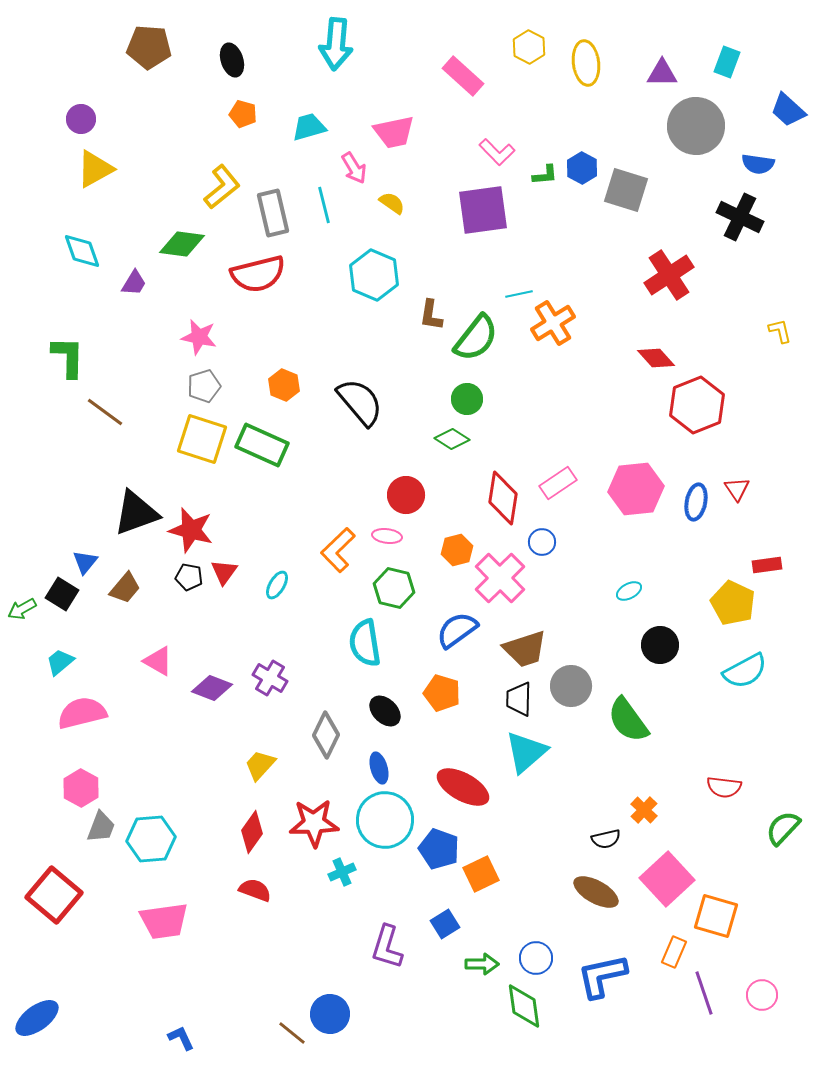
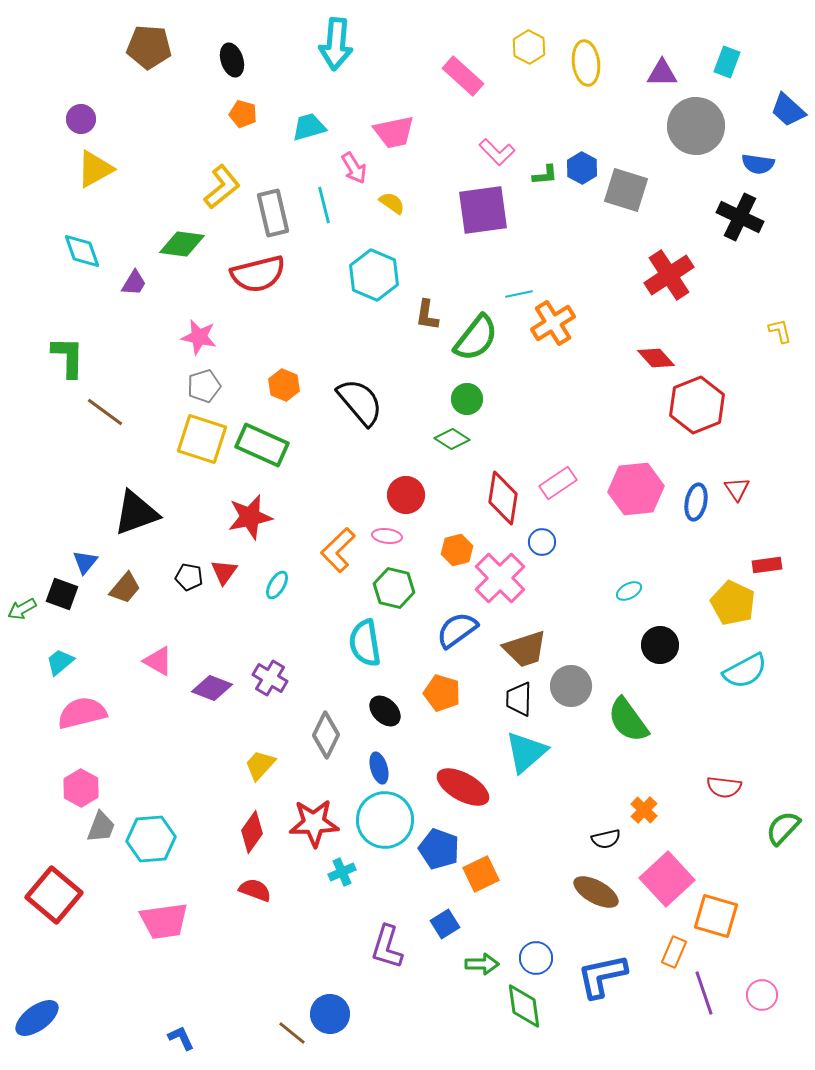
brown L-shape at (431, 315): moved 4 px left
red star at (191, 530): moved 59 px right, 13 px up; rotated 27 degrees counterclockwise
black square at (62, 594): rotated 12 degrees counterclockwise
